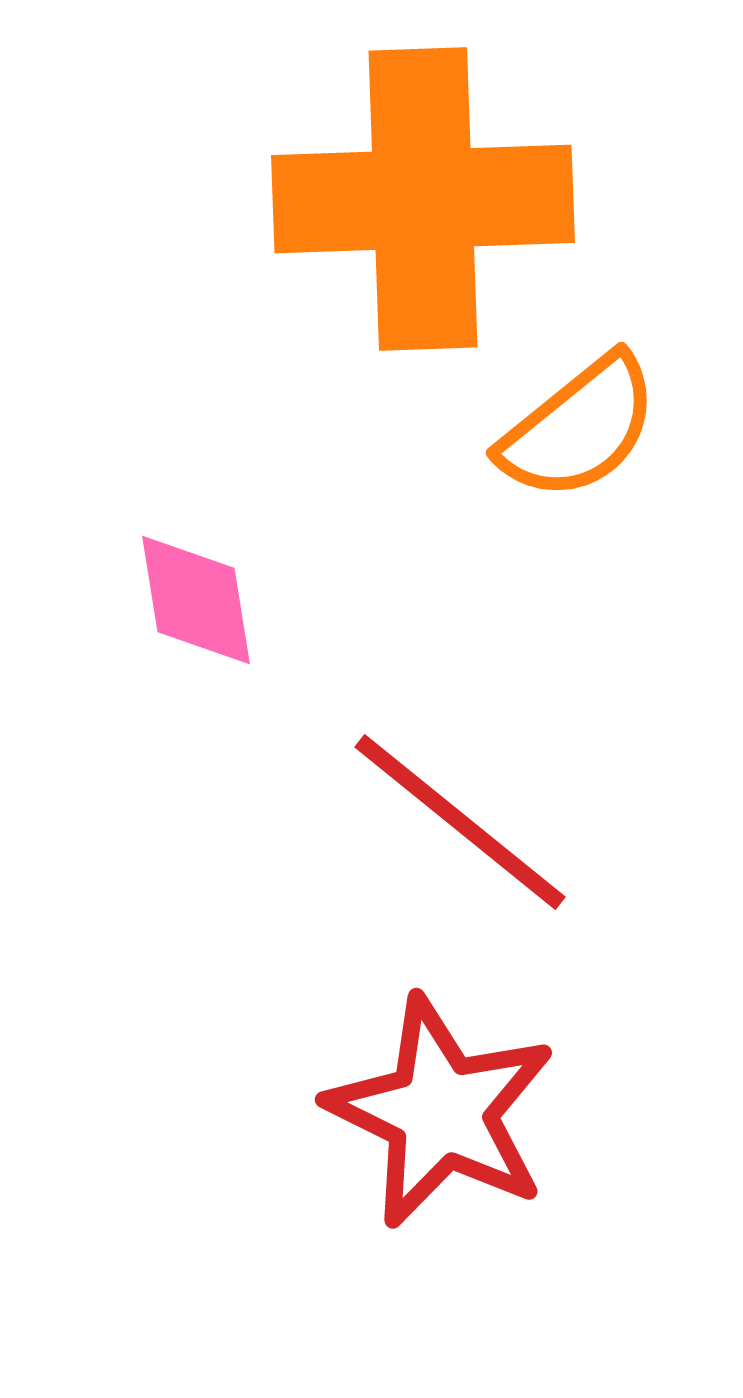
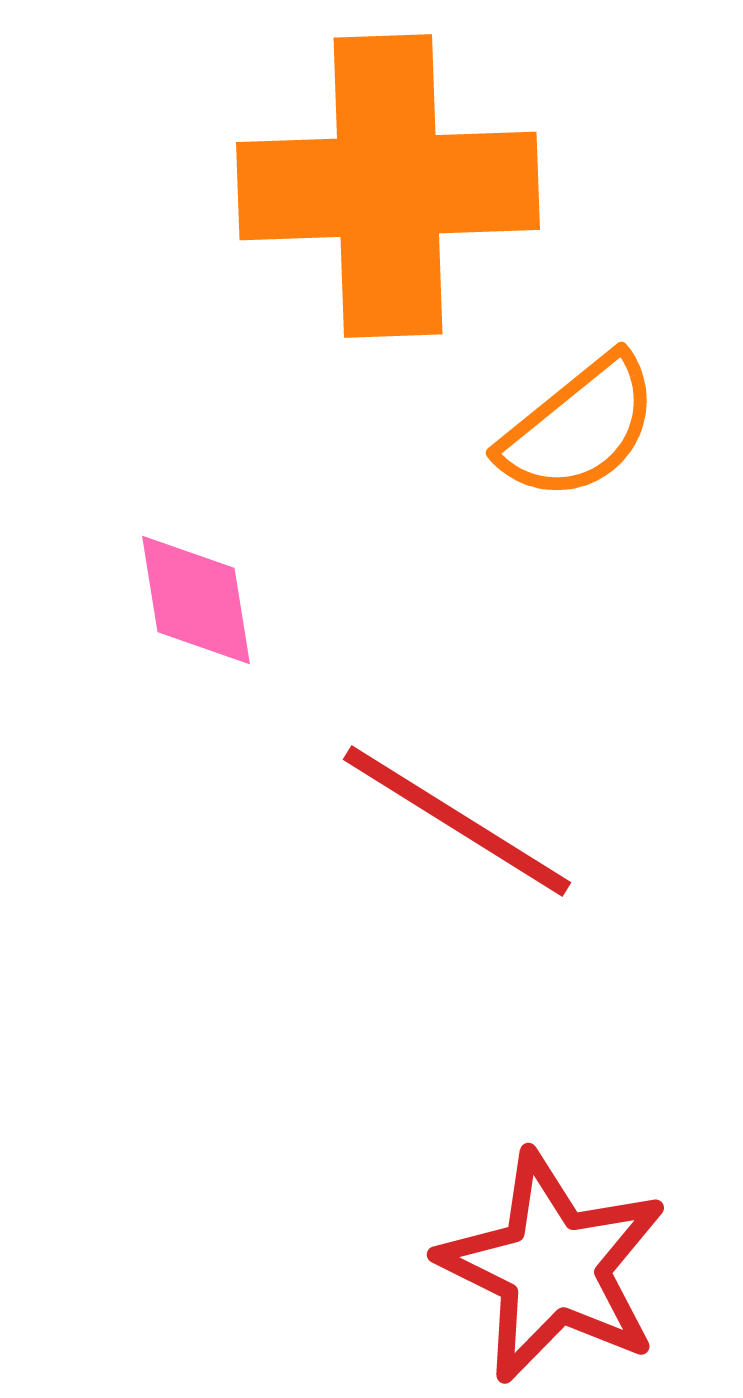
orange cross: moved 35 px left, 13 px up
red line: moved 3 px left, 1 px up; rotated 7 degrees counterclockwise
red star: moved 112 px right, 155 px down
